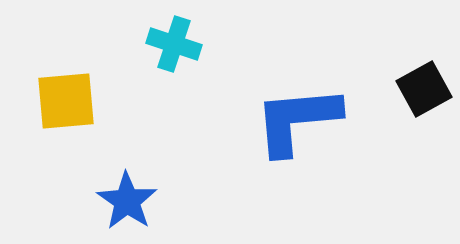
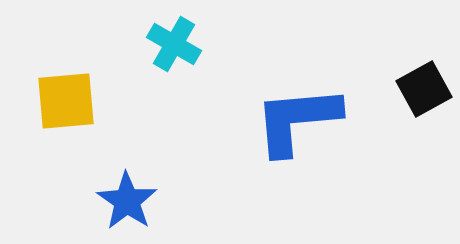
cyan cross: rotated 12 degrees clockwise
